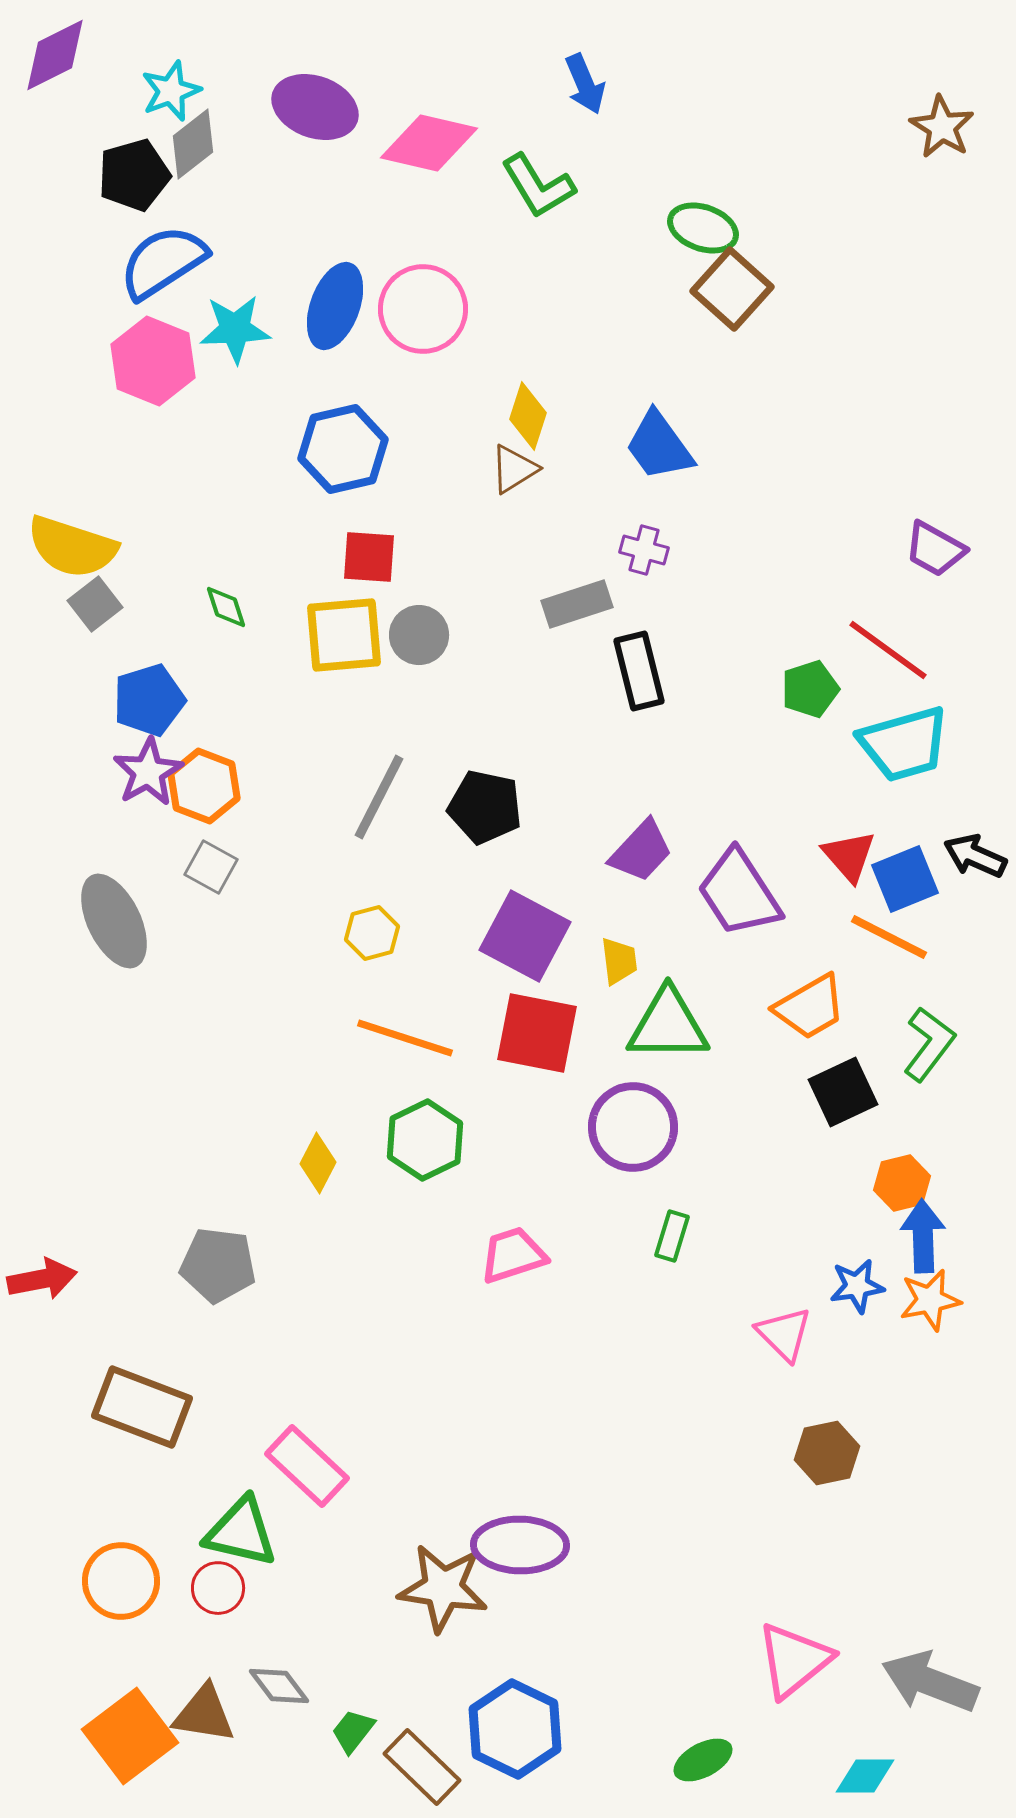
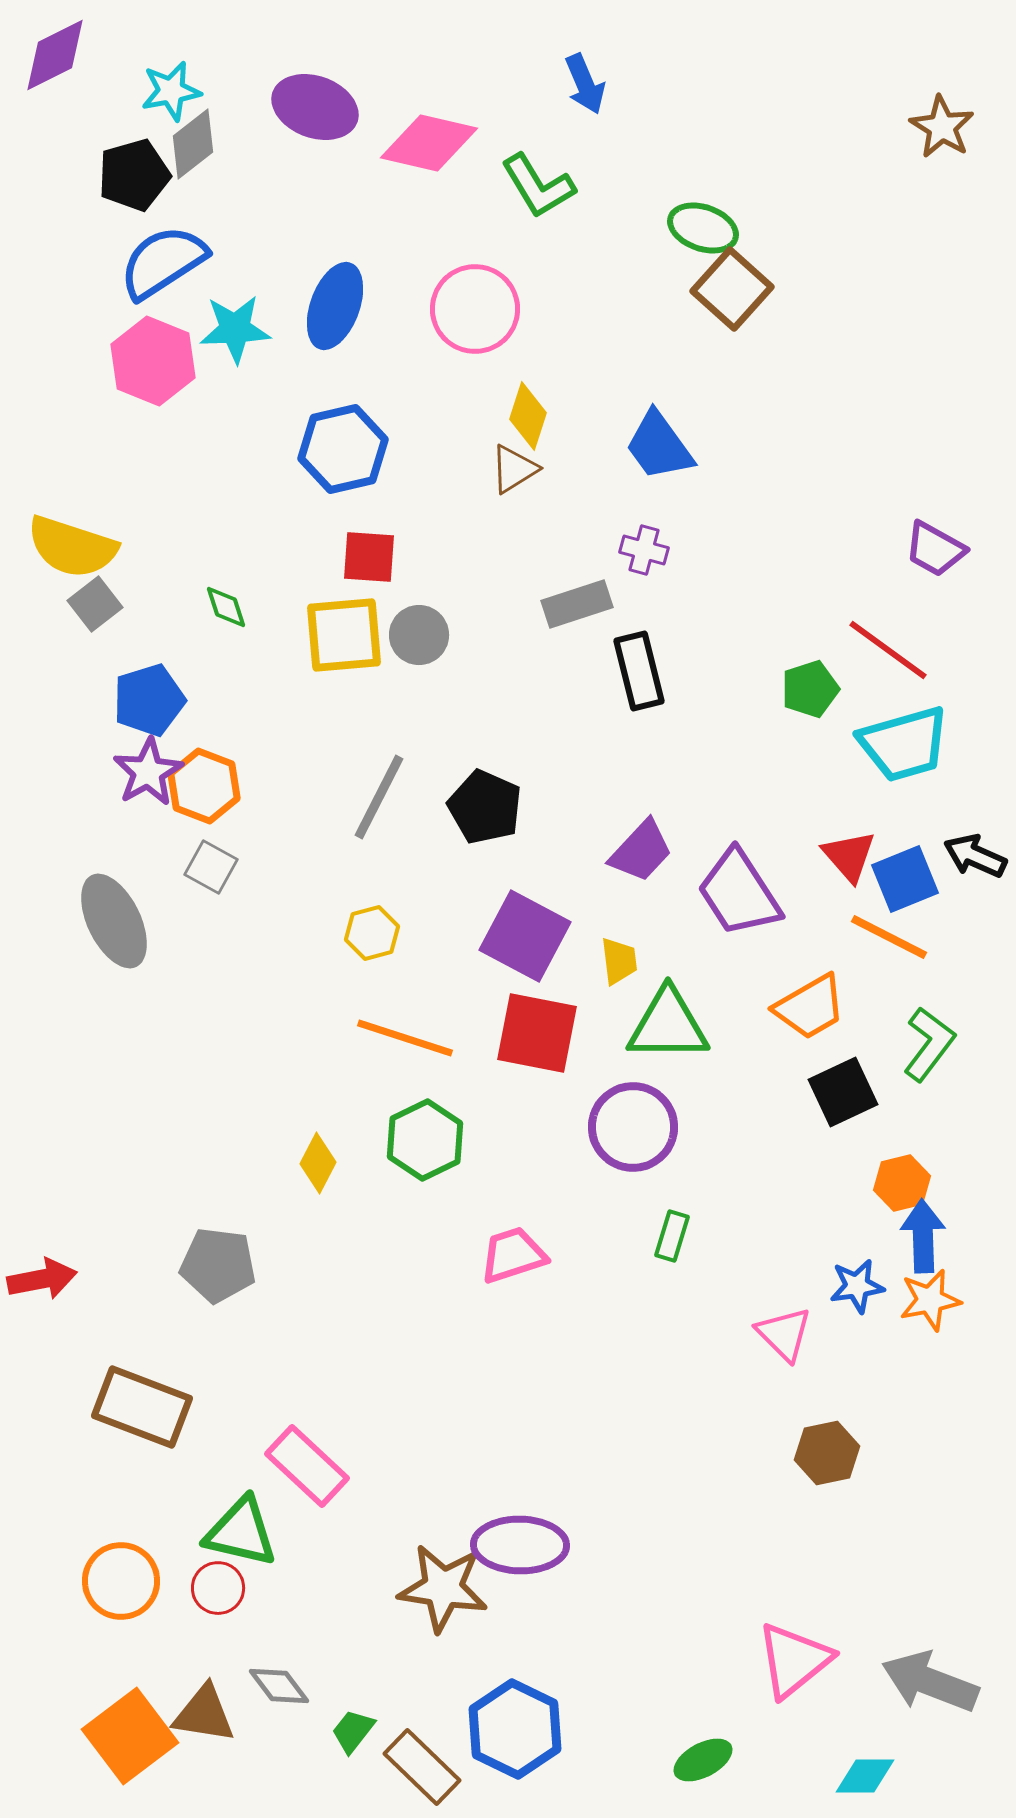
cyan star at (171, 91): rotated 10 degrees clockwise
pink circle at (423, 309): moved 52 px right
black pentagon at (485, 807): rotated 12 degrees clockwise
